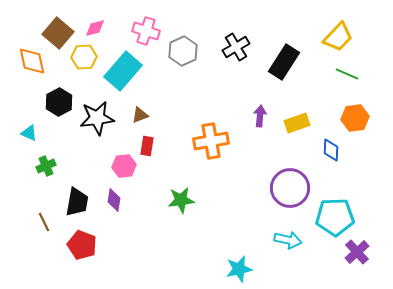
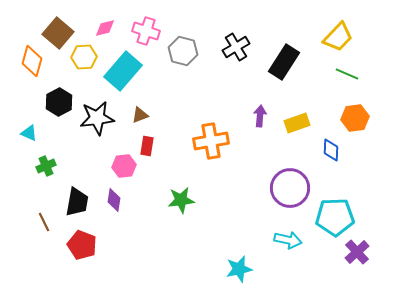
pink diamond: moved 10 px right
gray hexagon: rotated 20 degrees counterclockwise
orange diamond: rotated 28 degrees clockwise
